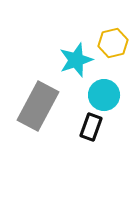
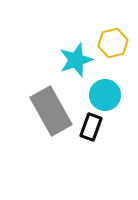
cyan circle: moved 1 px right
gray rectangle: moved 13 px right, 5 px down; rotated 57 degrees counterclockwise
